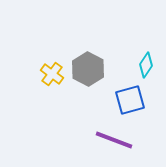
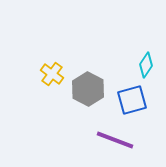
gray hexagon: moved 20 px down
blue square: moved 2 px right
purple line: moved 1 px right
